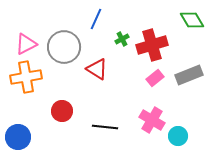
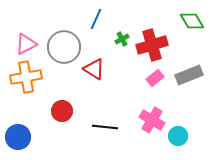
green diamond: moved 1 px down
red triangle: moved 3 px left
